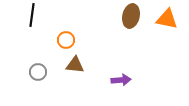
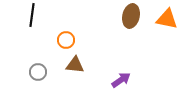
purple arrow: rotated 30 degrees counterclockwise
